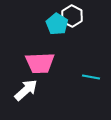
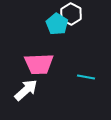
white hexagon: moved 1 px left, 2 px up
pink trapezoid: moved 1 px left, 1 px down
cyan line: moved 5 px left
